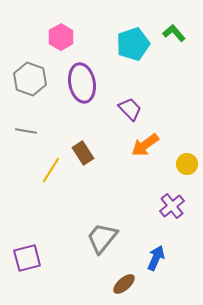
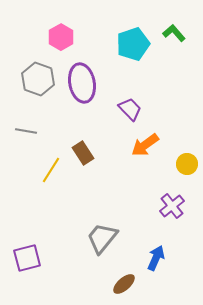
gray hexagon: moved 8 px right
